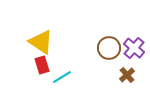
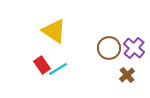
yellow triangle: moved 13 px right, 11 px up
red rectangle: rotated 18 degrees counterclockwise
cyan line: moved 4 px left, 8 px up
